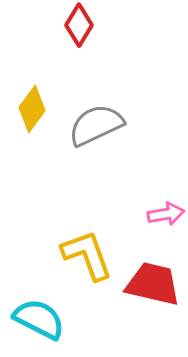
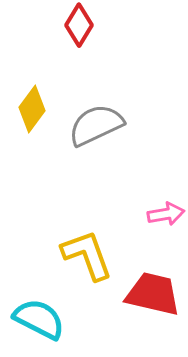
red trapezoid: moved 10 px down
